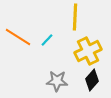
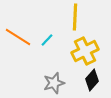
yellow cross: moved 3 px left
gray star: moved 3 px left, 2 px down; rotated 20 degrees counterclockwise
